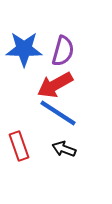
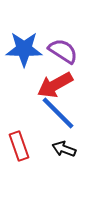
purple semicircle: rotated 72 degrees counterclockwise
blue line: rotated 12 degrees clockwise
